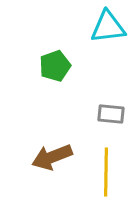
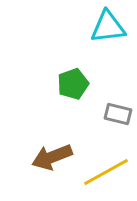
green pentagon: moved 18 px right, 18 px down
gray rectangle: moved 7 px right; rotated 8 degrees clockwise
yellow line: rotated 60 degrees clockwise
